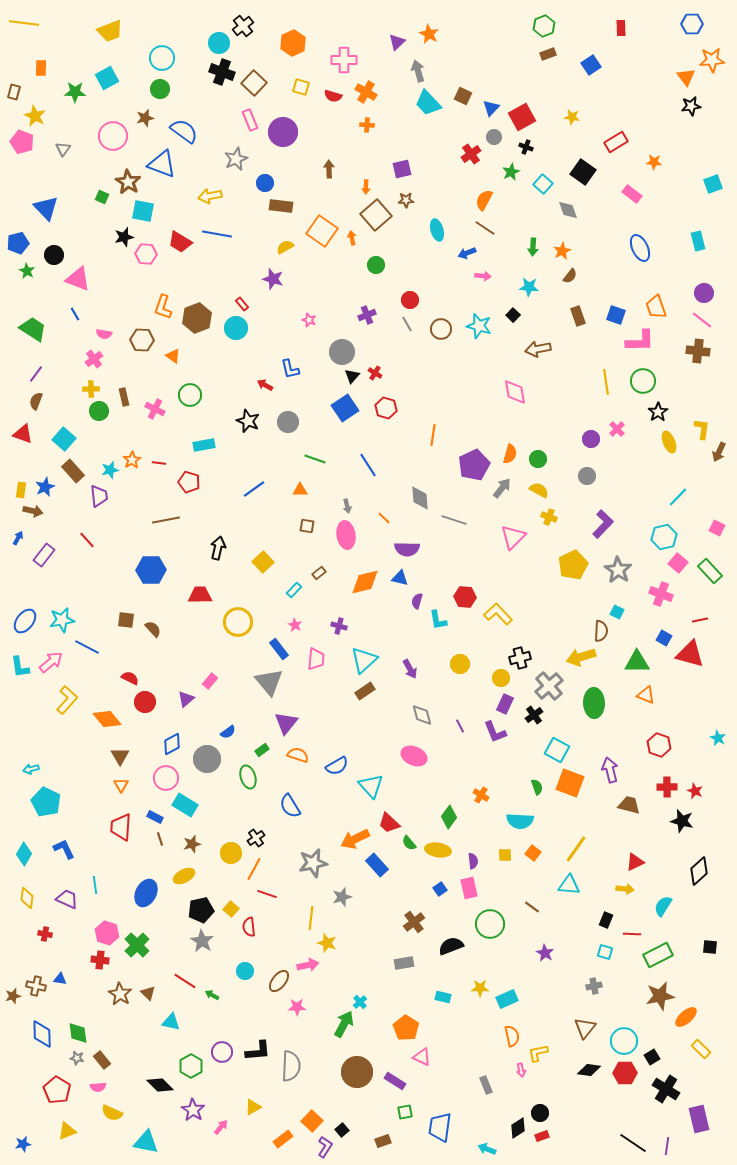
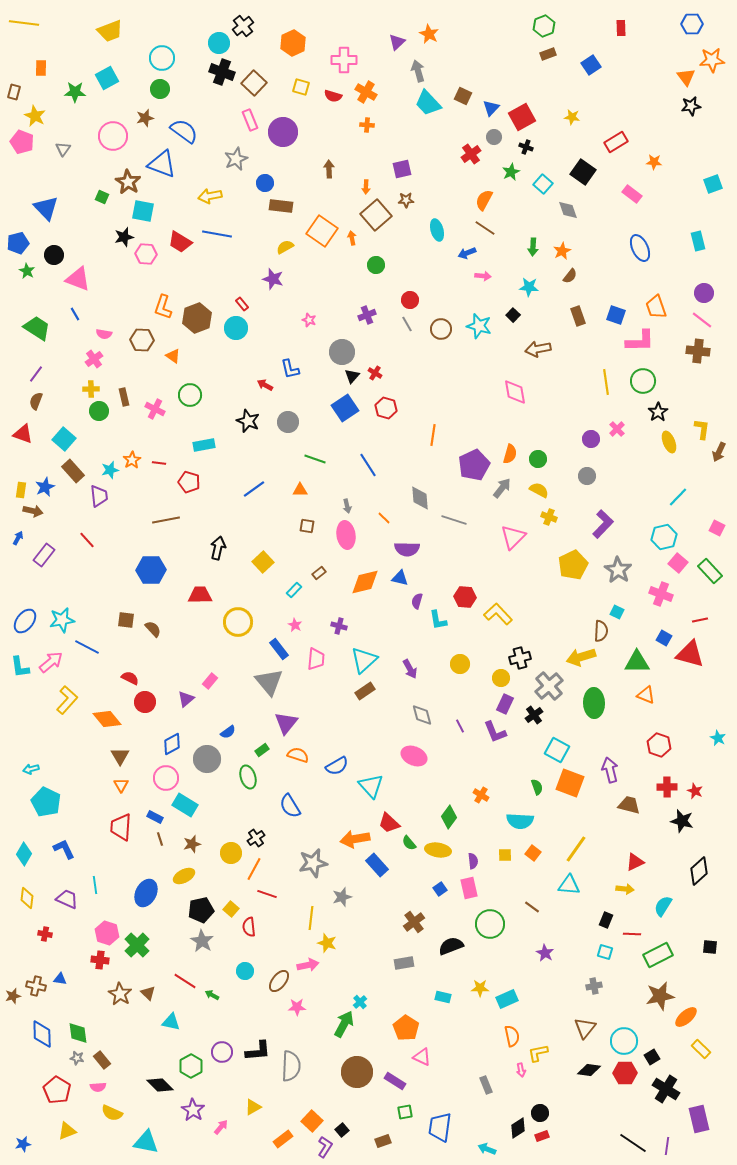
green trapezoid at (33, 329): moved 4 px right, 1 px up
orange arrow at (355, 839): rotated 16 degrees clockwise
